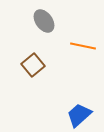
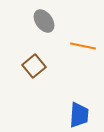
brown square: moved 1 px right, 1 px down
blue trapezoid: rotated 136 degrees clockwise
